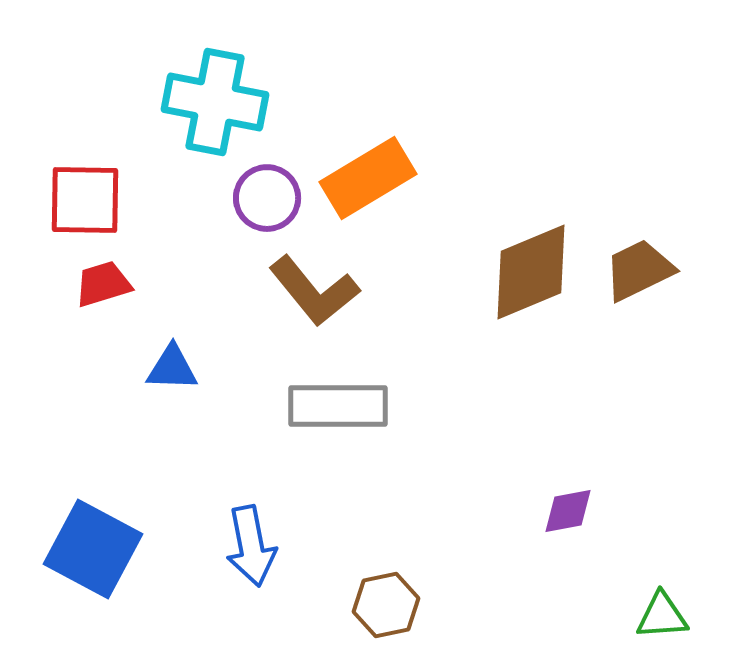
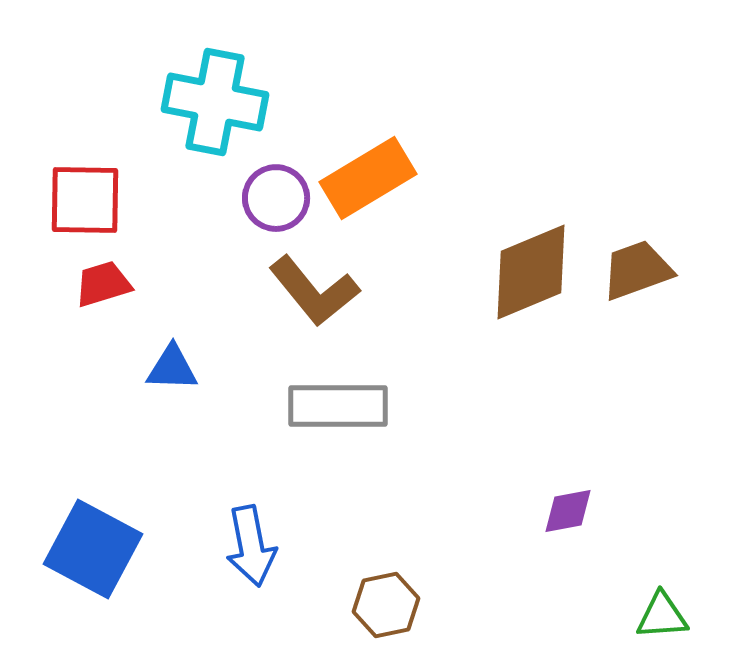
purple circle: moved 9 px right
brown trapezoid: moved 2 px left; rotated 6 degrees clockwise
